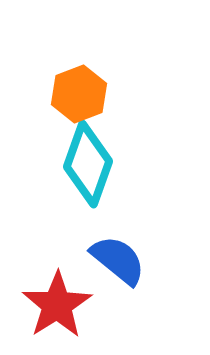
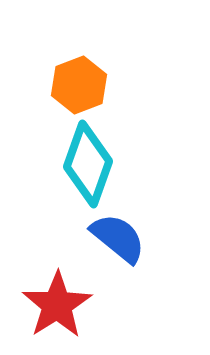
orange hexagon: moved 9 px up
blue semicircle: moved 22 px up
